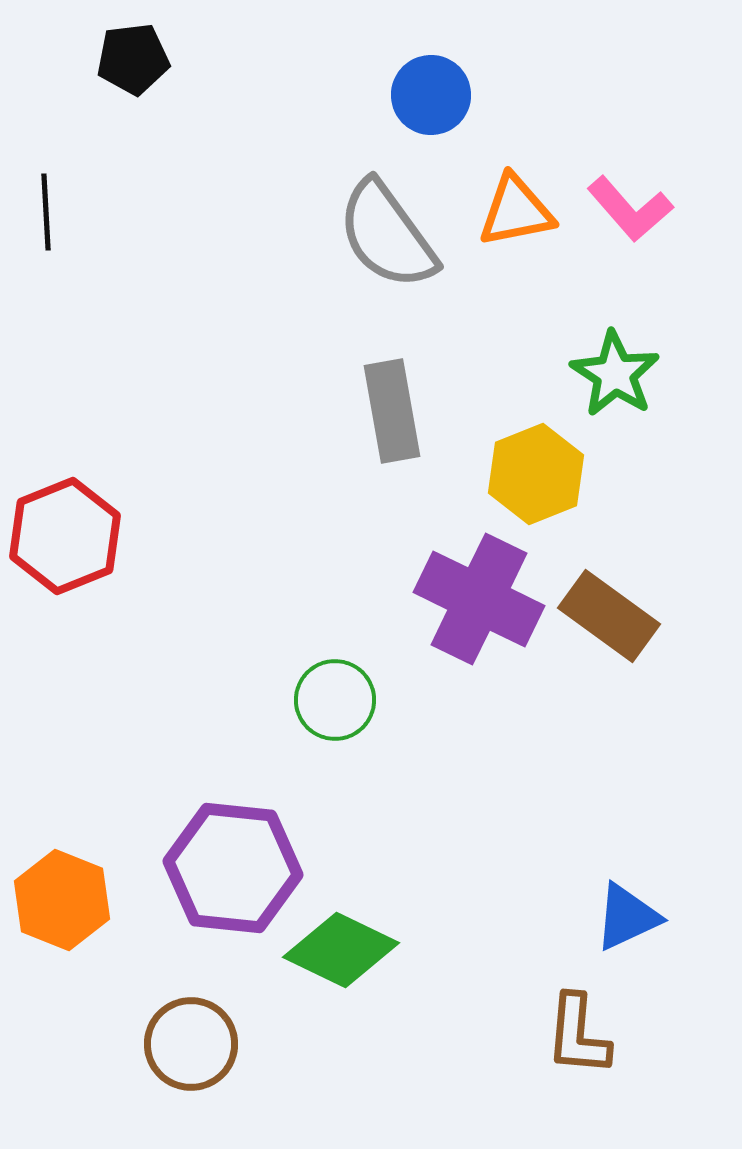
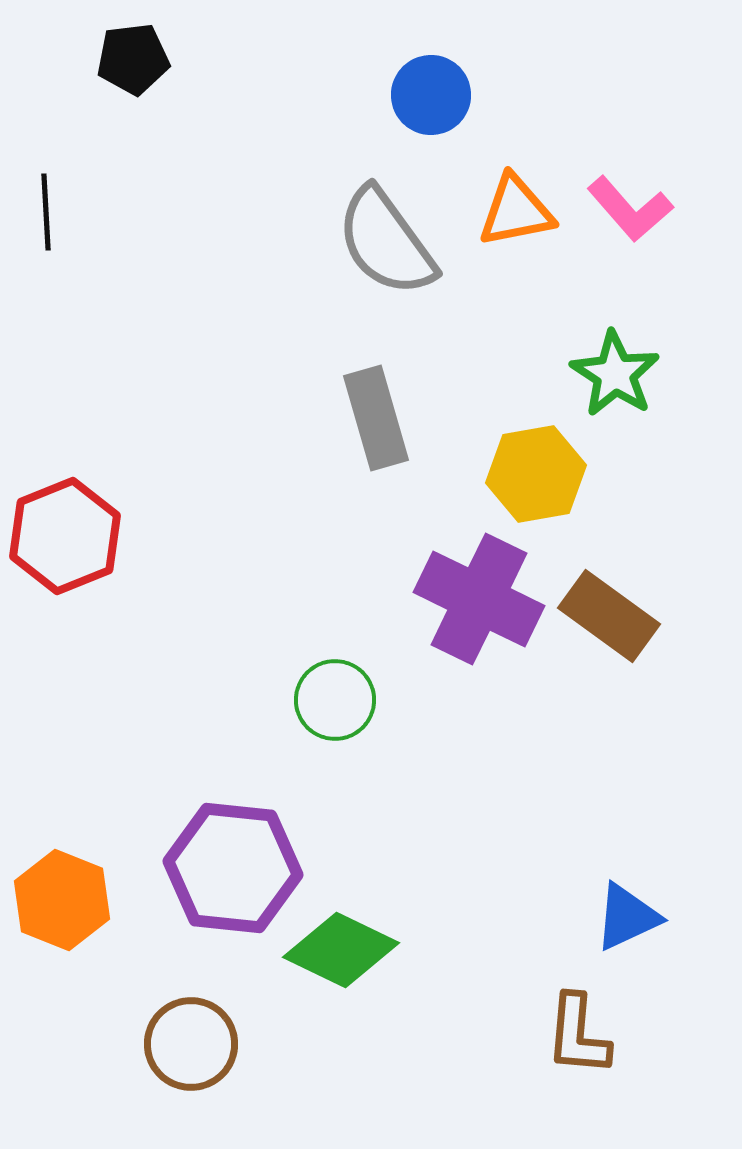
gray semicircle: moved 1 px left, 7 px down
gray rectangle: moved 16 px left, 7 px down; rotated 6 degrees counterclockwise
yellow hexagon: rotated 12 degrees clockwise
